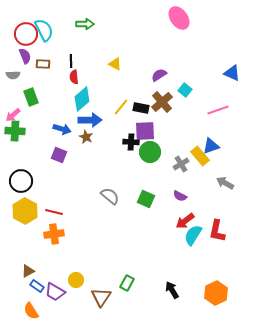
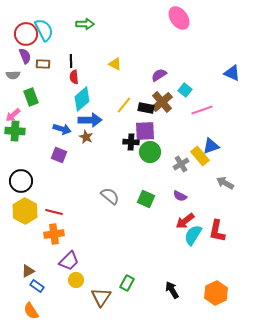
yellow line at (121, 107): moved 3 px right, 2 px up
black rectangle at (141, 108): moved 5 px right
pink line at (218, 110): moved 16 px left
purple trapezoid at (55, 292): moved 14 px right, 31 px up; rotated 75 degrees counterclockwise
